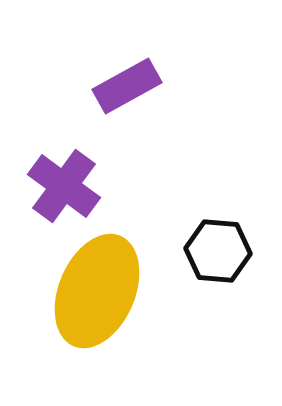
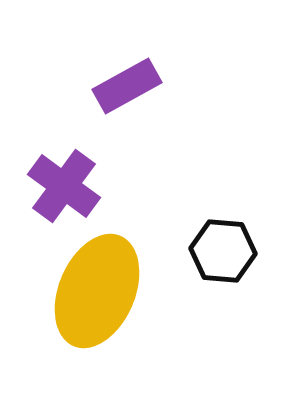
black hexagon: moved 5 px right
